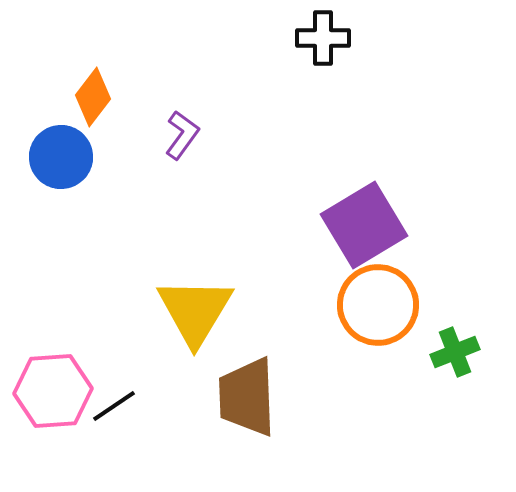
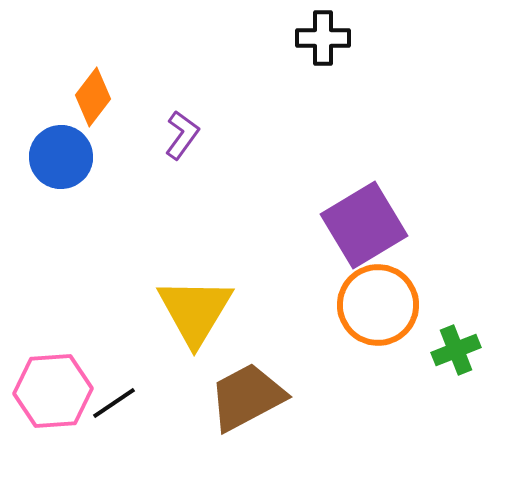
green cross: moved 1 px right, 2 px up
brown trapezoid: rotated 64 degrees clockwise
black line: moved 3 px up
